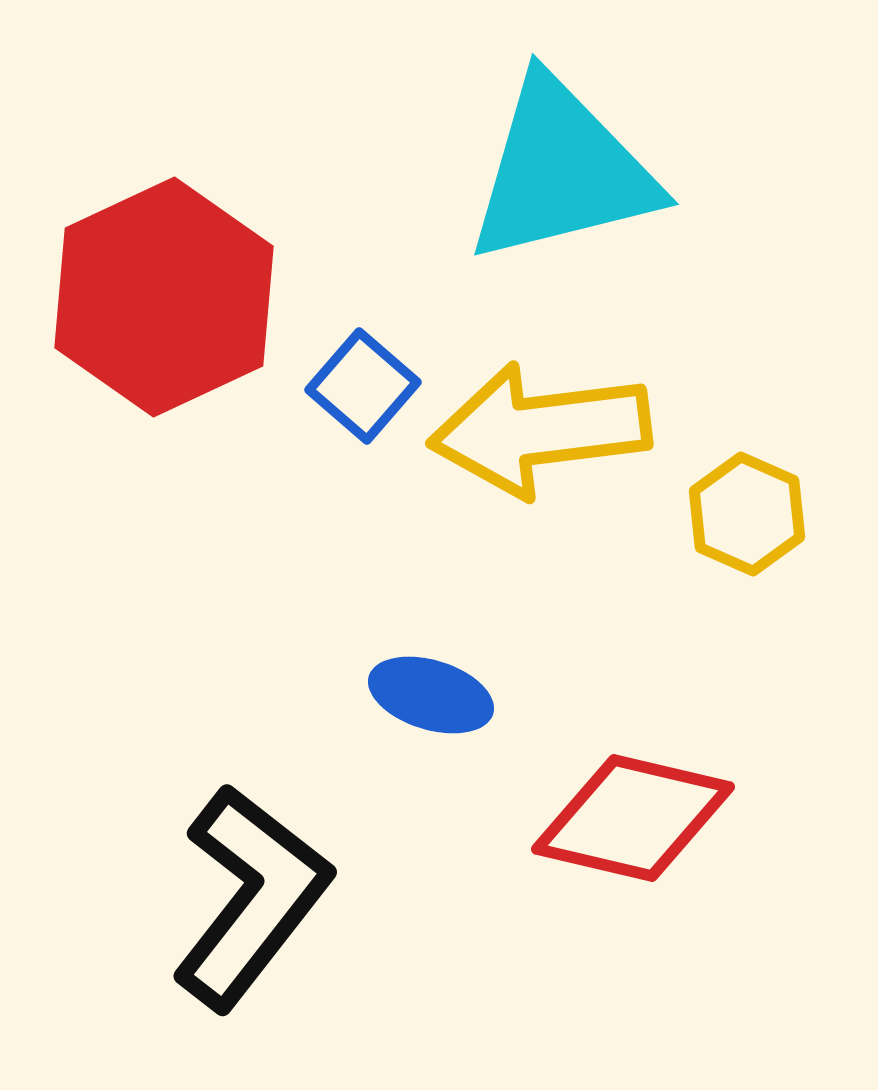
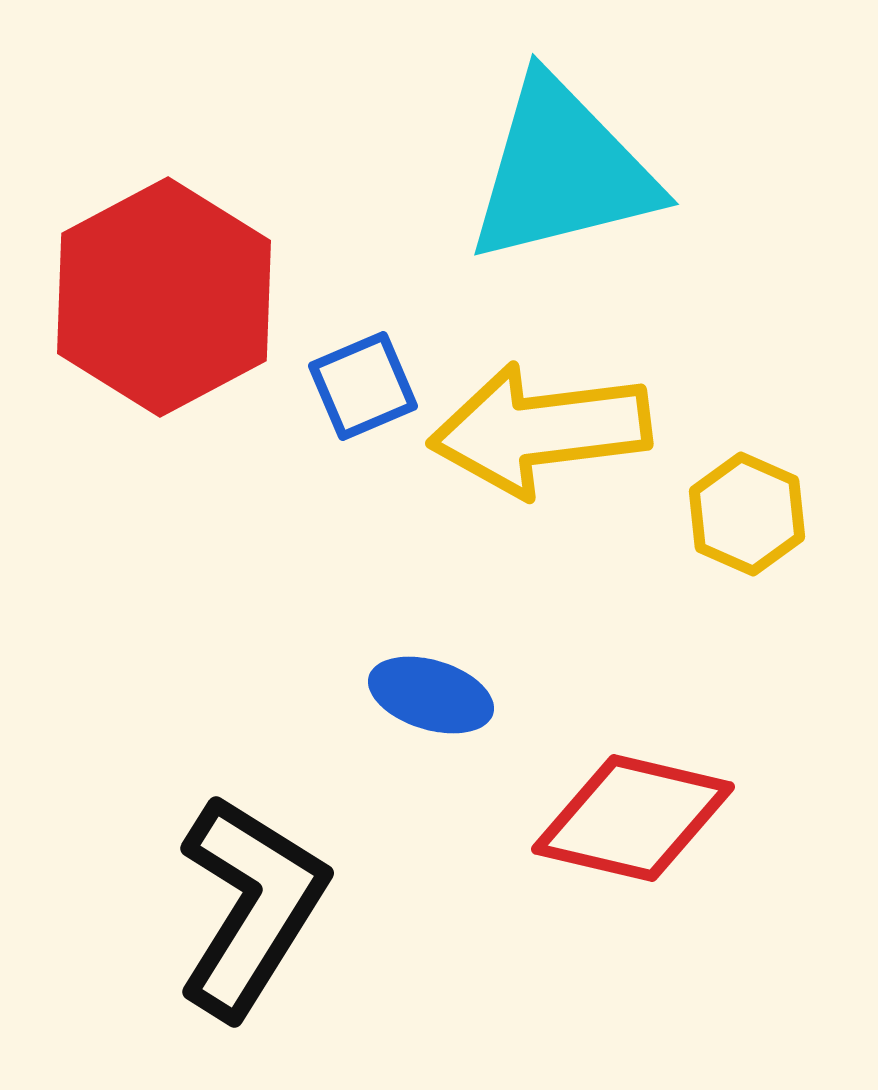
red hexagon: rotated 3 degrees counterclockwise
blue square: rotated 26 degrees clockwise
black L-shape: moved 9 px down; rotated 6 degrees counterclockwise
